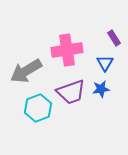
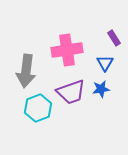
gray arrow: rotated 52 degrees counterclockwise
